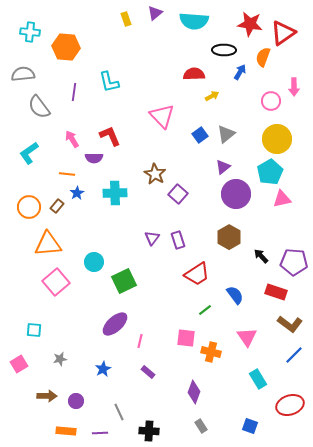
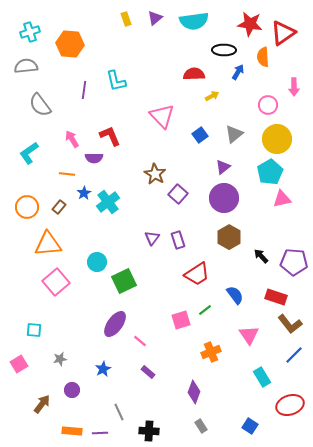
purple triangle at (155, 13): moved 5 px down
cyan semicircle at (194, 21): rotated 12 degrees counterclockwise
cyan cross at (30, 32): rotated 24 degrees counterclockwise
orange hexagon at (66, 47): moved 4 px right, 3 px up
orange semicircle at (263, 57): rotated 24 degrees counterclockwise
blue arrow at (240, 72): moved 2 px left
gray semicircle at (23, 74): moved 3 px right, 8 px up
cyan L-shape at (109, 82): moved 7 px right, 1 px up
purple line at (74, 92): moved 10 px right, 2 px up
pink circle at (271, 101): moved 3 px left, 4 px down
gray semicircle at (39, 107): moved 1 px right, 2 px up
gray triangle at (226, 134): moved 8 px right
blue star at (77, 193): moved 7 px right
cyan cross at (115, 193): moved 7 px left, 9 px down; rotated 35 degrees counterclockwise
purple circle at (236, 194): moved 12 px left, 4 px down
brown rectangle at (57, 206): moved 2 px right, 1 px down
orange circle at (29, 207): moved 2 px left
cyan circle at (94, 262): moved 3 px right
red rectangle at (276, 292): moved 5 px down
purple ellipse at (115, 324): rotated 12 degrees counterclockwise
brown L-shape at (290, 324): rotated 15 degrees clockwise
pink triangle at (247, 337): moved 2 px right, 2 px up
pink square at (186, 338): moved 5 px left, 18 px up; rotated 24 degrees counterclockwise
pink line at (140, 341): rotated 64 degrees counterclockwise
orange cross at (211, 352): rotated 36 degrees counterclockwise
cyan rectangle at (258, 379): moved 4 px right, 2 px up
brown arrow at (47, 396): moved 5 px left, 8 px down; rotated 54 degrees counterclockwise
purple circle at (76, 401): moved 4 px left, 11 px up
blue square at (250, 426): rotated 14 degrees clockwise
orange rectangle at (66, 431): moved 6 px right
